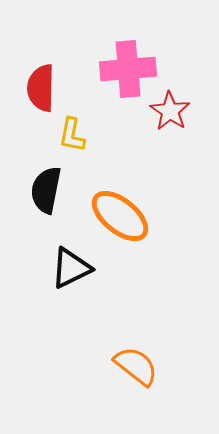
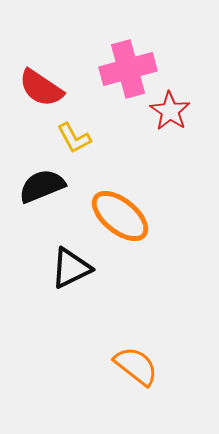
pink cross: rotated 10 degrees counterclockwise
red semicircle: rotated 57 degrees counterclockwise
yellow L-shape: moved 2 px right, 3 px down; rotated 39 degrees counterclockwise
black semicircle: moved 4 px left, 4 px up; rotated 57 degrees clockwise
